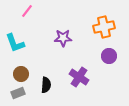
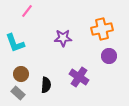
orange cross: moved 2 px left, 2 px down
gray rectangle: rotated 64 degrees clockwise
